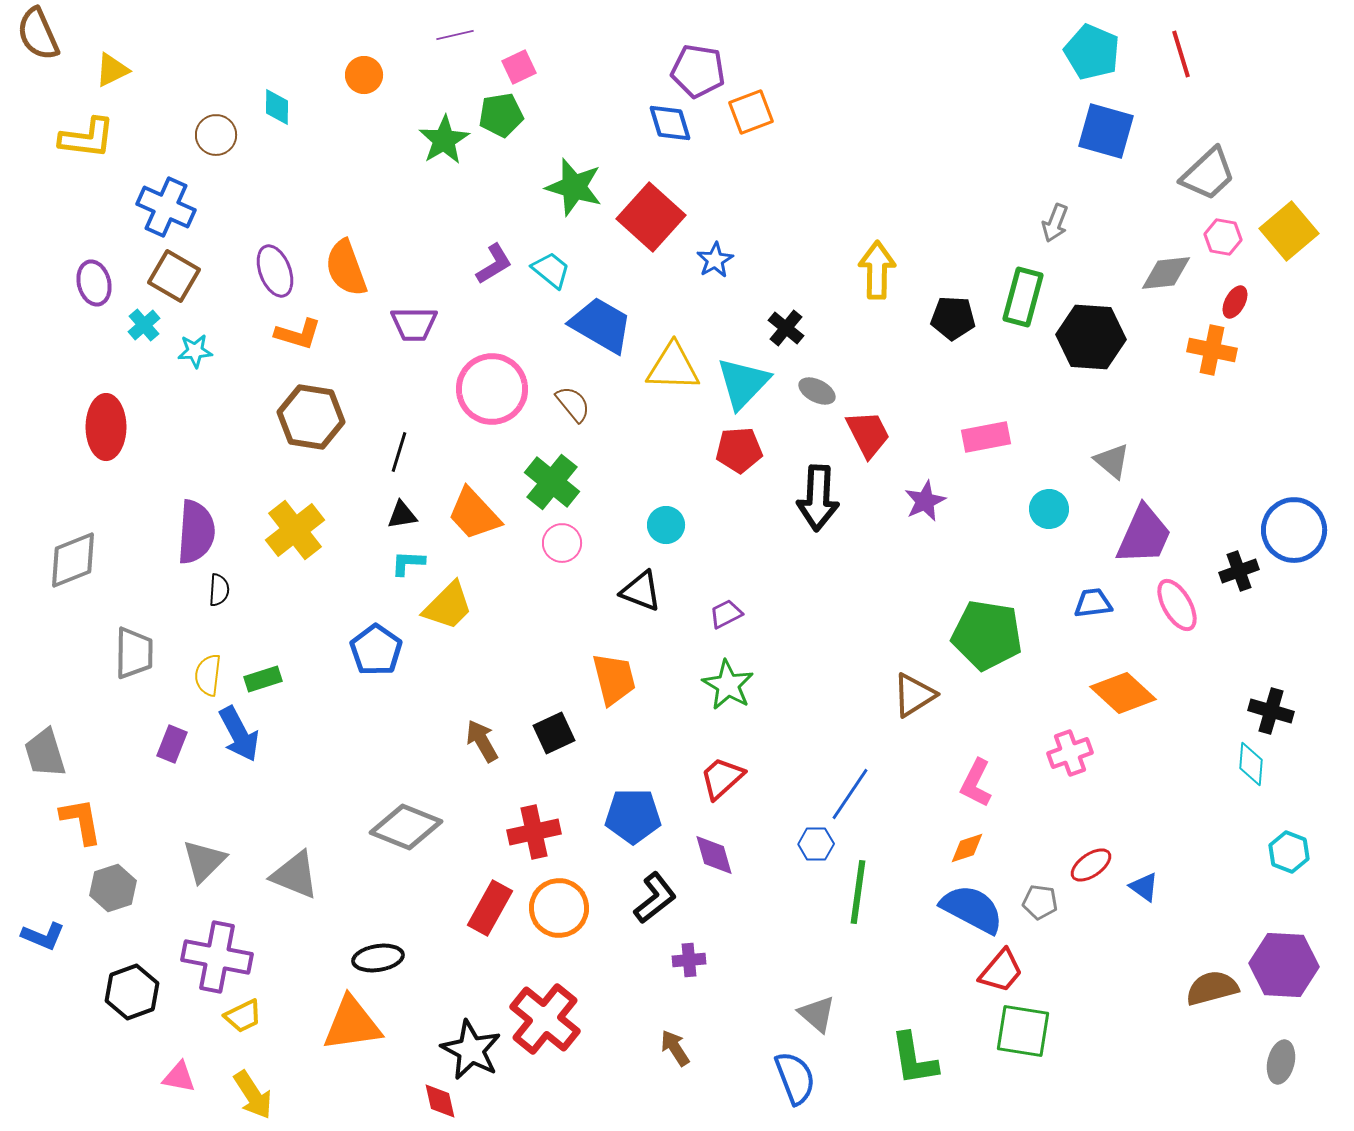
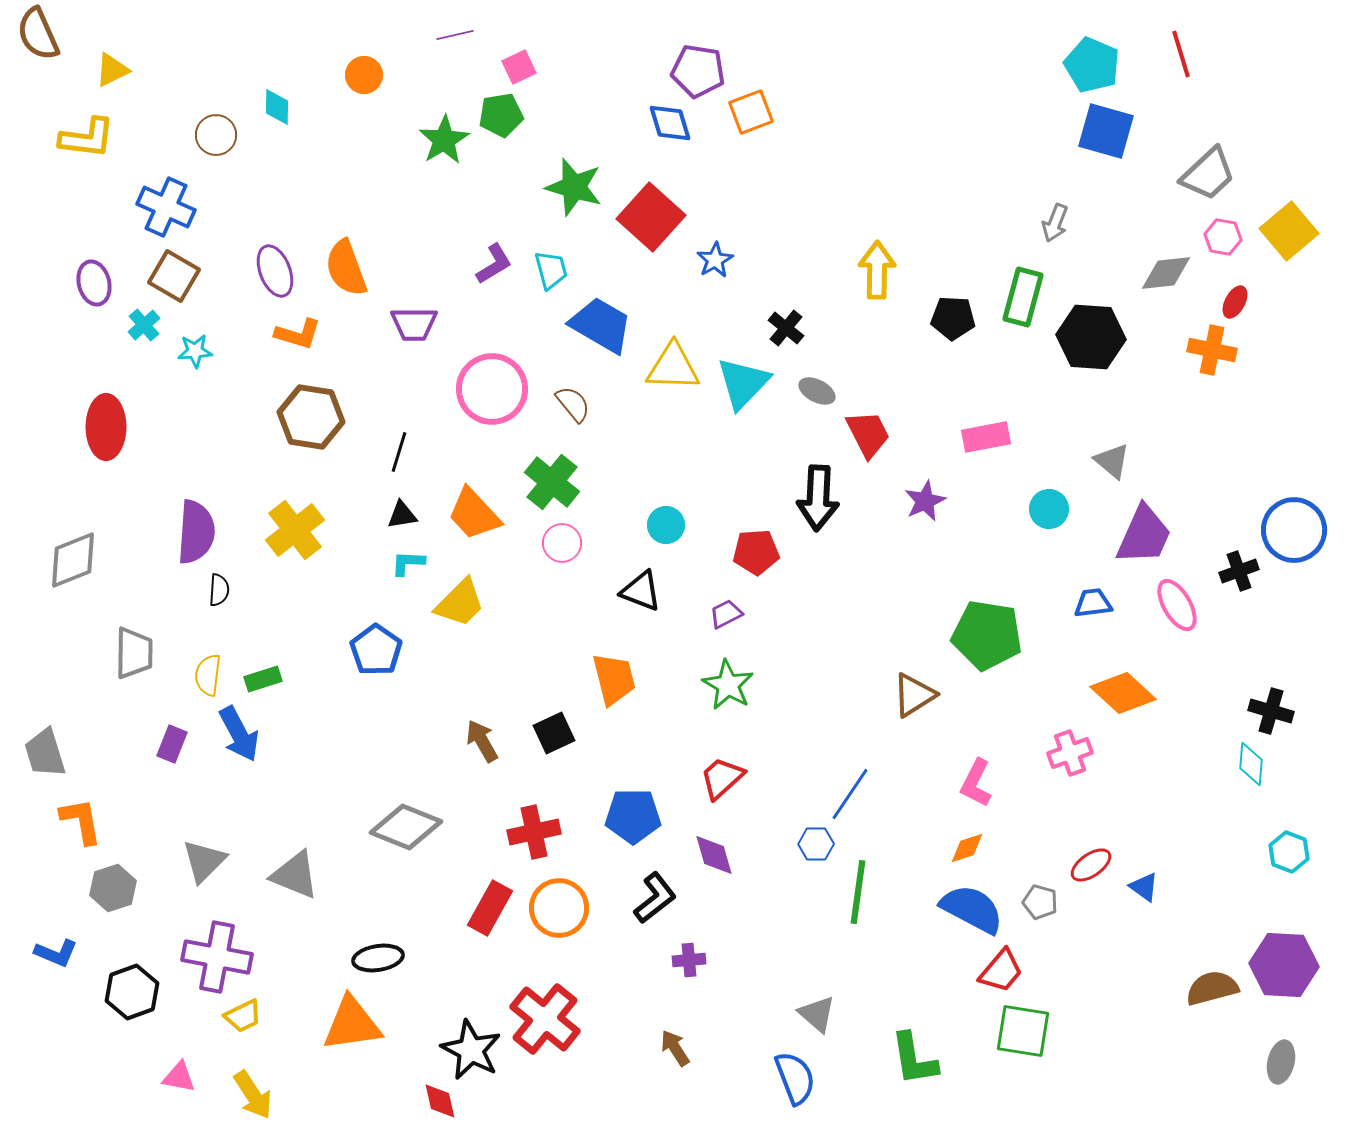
cyan pentagon at (1092, 52): moved 13 px down
cyan trapezoid at (551, 270): rotated 36 degrees clockwise
red pentagon at (739, 450): moved 17 px right, 102 px down
yellow trapezoid at (448, 606): moved 12 px right, 3 px up
gray pentagon at (1040, 902): rotated 8 degrees clockwise
blue L-shape at (43, 936): moved 13 px right, 17 px down
